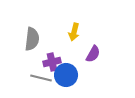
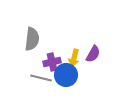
yellow arrow: moved 26 px down
